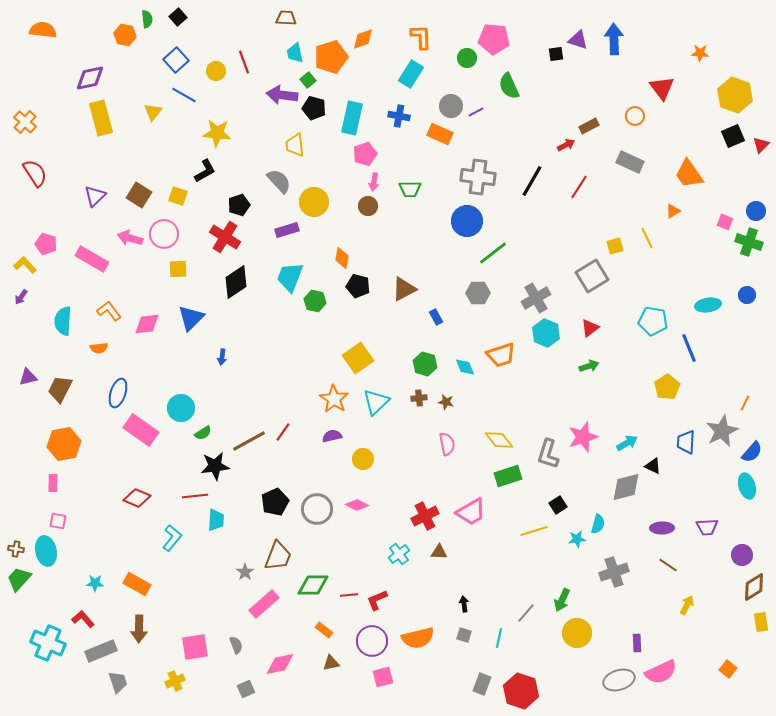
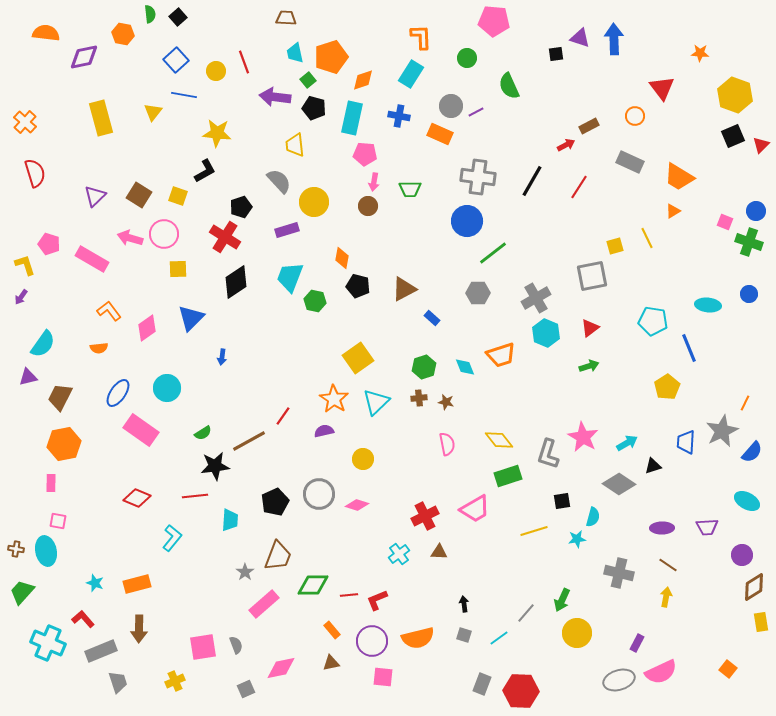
green semicircle at (147, 19): moved 3 px right, 5 px up
orange semicircle at (43, 30): moved 3 px right, 3 px down
orange hexagon at (125, 35): moved 2 px left, 1 px up
orange diamond at (363, 39): moved 41 px down
pink pentagon at (494, 39): moved 18 px up
purple triangle at (578, 40): moved 2 px right, 2 px up
purple diamond at (90, 78): moved 6 px left, 21 px up
blue line at (184, 95): rotated 20 degrees counterclockwise
purple arrow at (282, 95): moved 7 px left, 2 px down
pink pentagon at (365, 154): rotated 25 degrees clockwise
red semicircle at (35, 173): rotated 16 degrees clockwise
orange trapezoid at (689, 174): moved 10 px left, 3 px down; rotated 24 degrees counterclockwise
black pentagon at (239, 205): moved 2 px right, 2 px down
pink pentagon at (46, 244): moved 3 px right
yellow L-shape at (25, 265): rotated 25 degrees clockwise
gray square at (592, 276): rotated 20 degrees clockwise
blue circle at (747, 295): moved 2 px right, 1 px up
cyan ellipse at (708, 305): rotated 15 degrees clockwise
blue rectangle at (436, 317): moved 4 px left, 1 px down; rotated 21 degrees counterclockwise
cyan semicircle at (63, 321): moved 20 px left, 23 px down; rotated 148 degrees counterclockwise
pink diamond at (147, 324): moved 4 px down; rotated 28 degrees counterclockwise
green hexagon at (425, 364): moved 1 px left, 3 px down; rotated 25 degrees clockwise
brown trapezoid at (60, 389): moved 8 px down
blue ellipse at (118, 393): rotated 16 degrees clockwise
cyan circle at (181, 408): moved 14 px left, 20 px up
red line at (283, 432): moved 16 px up
purple semicircle at (332, 436): moved 8 px left, 5 px up
pink star at (583, 437): rotated 24 degrees counterclockwise
black triangle at (653, 466): rotated 42 degrees counterclockwise
pink rectangle at (53, 483): moved 2 px left
cyan ellipse at (747, 486): moved 15 px down; rotated 45 degrees counterclockwise
gray diamond at (626, 487): moved 7 px left, 3 px up; rotated 48 degrees clockwise
pink diamond at (357, 505): rotated 10 degrees counterclockwise
black square at (558, 505): moved 4 px right, 4 px up; rotated 24 degrees clockwise
gray circle at (317, 509): moved 2 px right, 15 px up
pink trapezoid at (471, 512): moved 4 px right, 3 px up
cyan trapezoid at (216, 520): moved 14 px right
cyan semicircle at (598, 524): moved 5 px left, 7 px up
gray cross at (614, 572): moved 5 px right, 1 px down; rotated 32 degrees clockwise
green trapezoid at (19, 579): moved 3 px right, 13 px down
cyan star at (95, 583): rotated 18 degrees clockwise
orange rectangle at (137, 584): rotated 44 degrees counterclockwise
yellow arrow at (687, 605): moved 21 px left, 8 px up; rotated 18 degrees counterclockwise
orange rectangle at (324, 630): moved 8 px right; rotated 12 degrees clockwise
cyan line at (499, 638): rotated 42 degrees clockwise
purple rectangle at (637, 643): rotated 30 degrees clockwise
pink square at (195, 647): moved 8 px right
pink diamond at (280, 664): moved 1 px right, 4 px down
pink square at (383, 677): rotated 20 degrees clockwise
red hexagon at (521, 691): rotated 16 degrees counterclockwise
